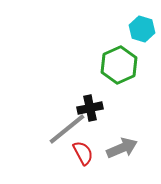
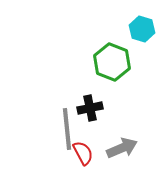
green hexagon: moved 7 px left, 3 px up; rotated 15 degrees counterclockwise
gray line: rotated 57 degrees counterclockwise
